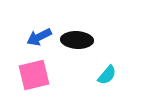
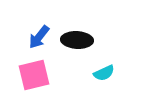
blue arrow: rotated 25 degrees counterclockwise
cyan semicircle: moved 3 px left, 2 px up; rotated 25 degrees clockwise
